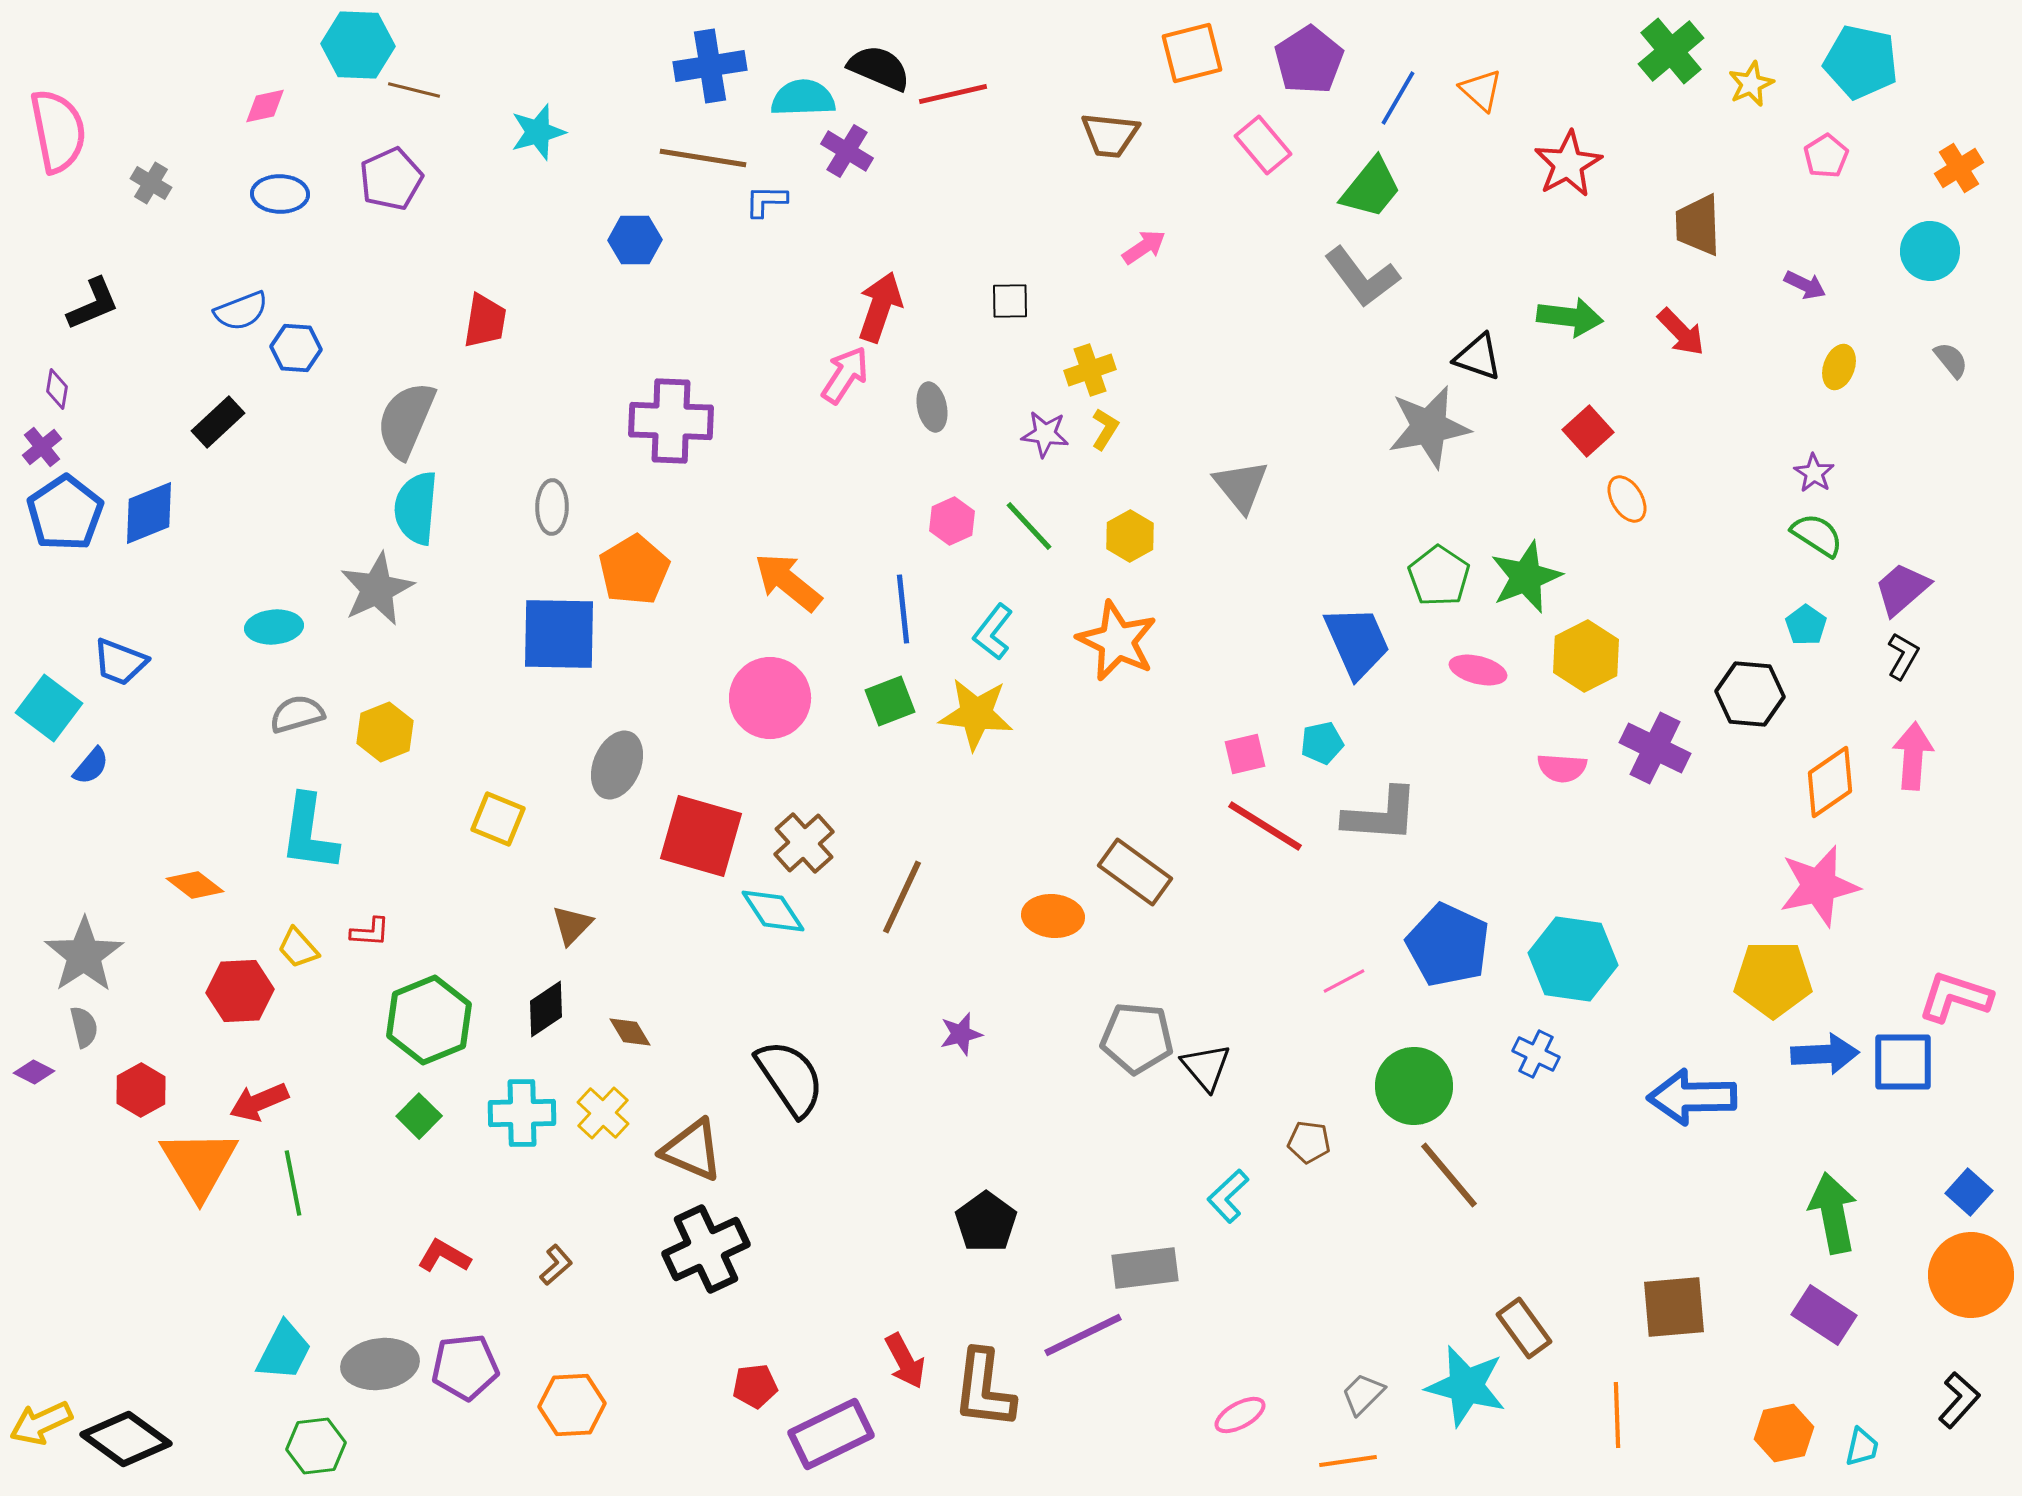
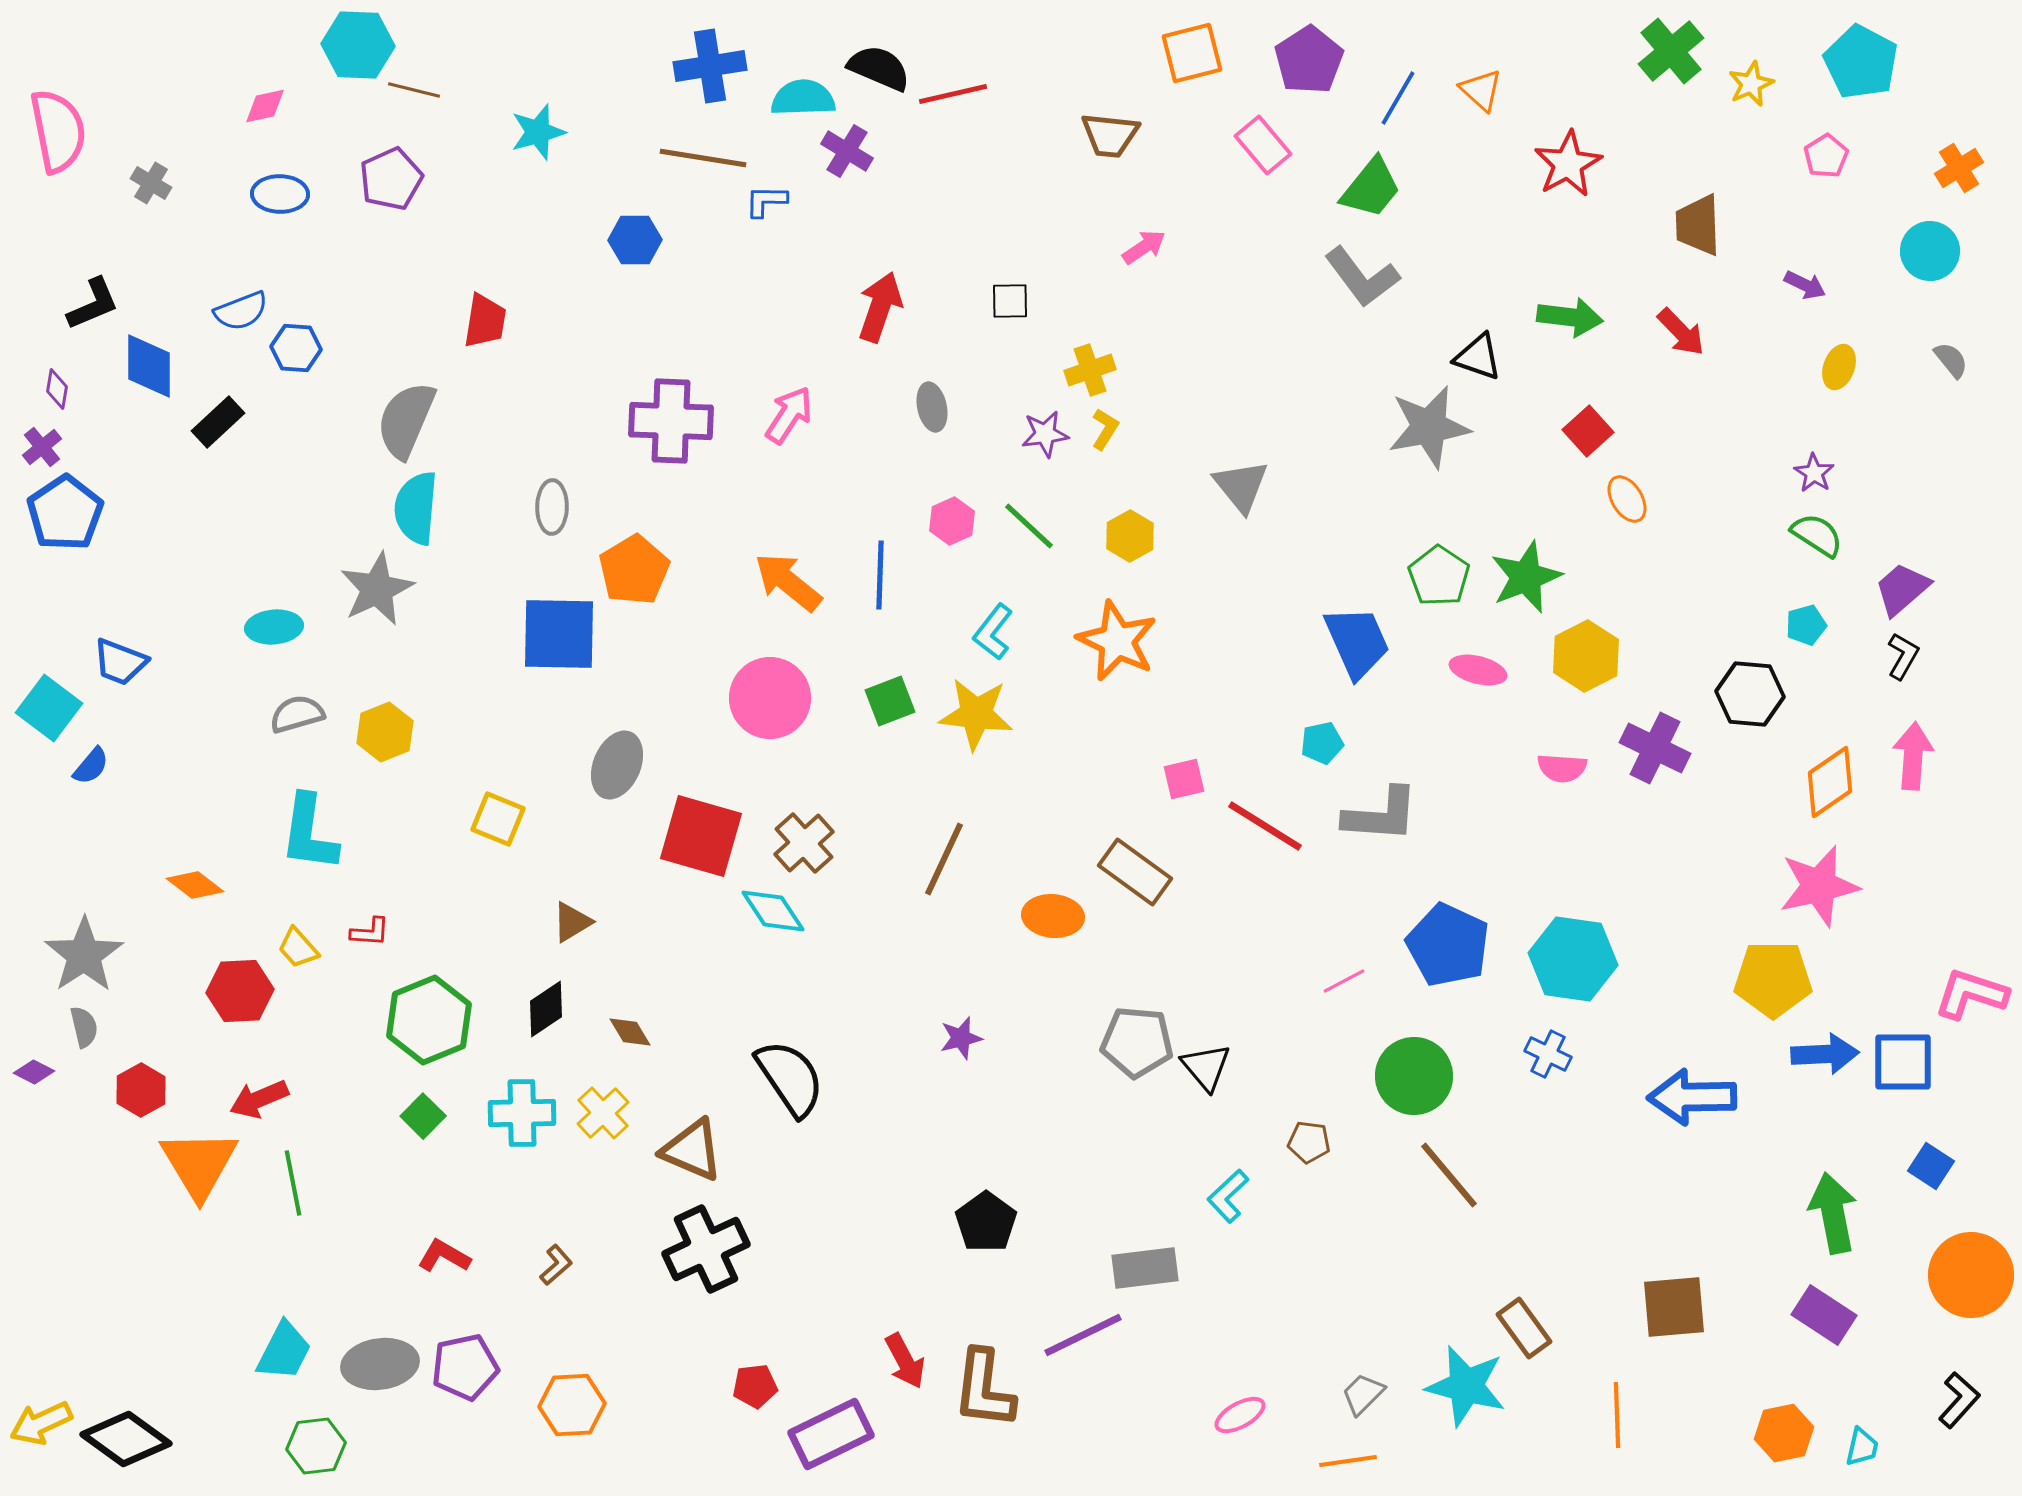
cyan pentagon at (1861, 62): rotated 16 degrees clockwise
pink arrow at (845, 375): moved 56 px left, 40 px down
purple star at (1045, 434): rotated 15 degrees counterclockwise
blue diamond at (149, 513): moved 147 px up; rotated 68 degrees counterclockwise
green line at (1029, 526): rotated 4 degrees counterclockwise
blue line at (903, 609): moved 23 px left, 34 px up; rotated 8 degrees clockwise
cyan pentagon at (1806, 625): rotated 21 degrees clockwise
pink square at (1245, 754): moved 61 px left, 25 px down
brown line at (902, 897): moved 42 px right, 38 px up
brown triangle at (572, 925): moved 3 px up; rotated 15 degrees clockwise
pink L-shape at (1955, 997): moved 16 px right, 3 px up
purple star at (961, 1034): moved 4 px down
gray pentagon at (1137, 1038): moved 4 px down
blue cross at (1536, 1054): moved 12 px right
green circle at (1414, 1086): moved 10 px up
red arrow at (259, 1102): moved 3 px up
yellow cross at (603, 1113): rotated 4 degrees clockwise
green square at (419, 1116): moved 4 px right
blue square at (1969, 1192): moved 38 px left, 26 px up; rotated 9 degrees counterclockwise
purple pentagon at (465, 1367): rotated 6 degrees counterclockwise
